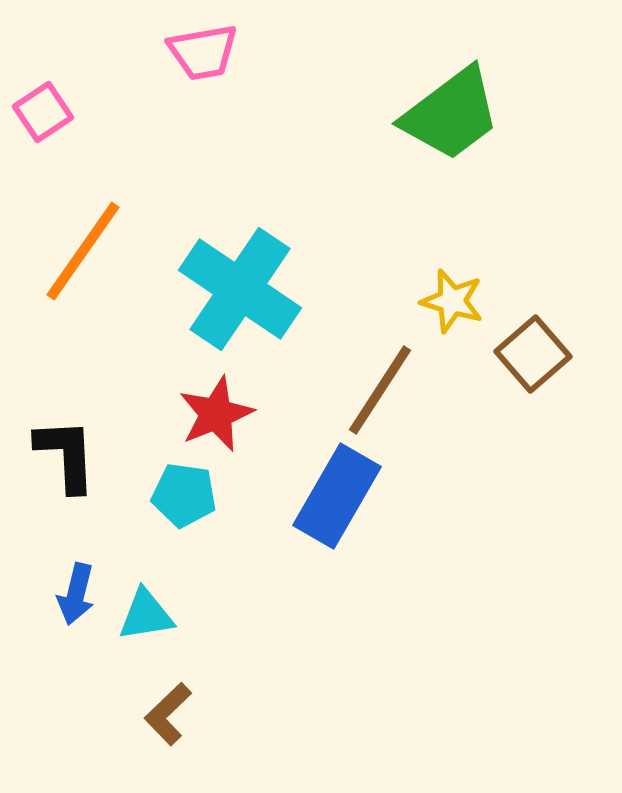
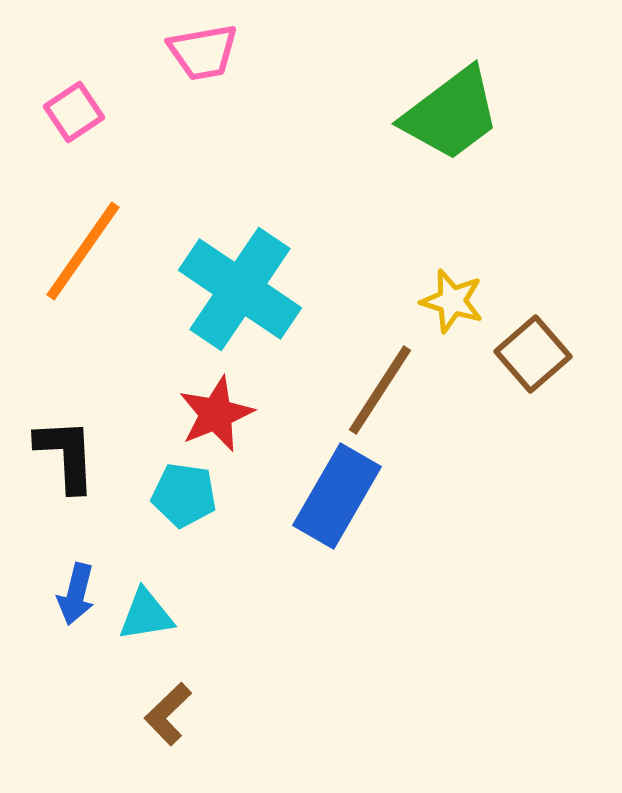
pink square: moved 31 px right
